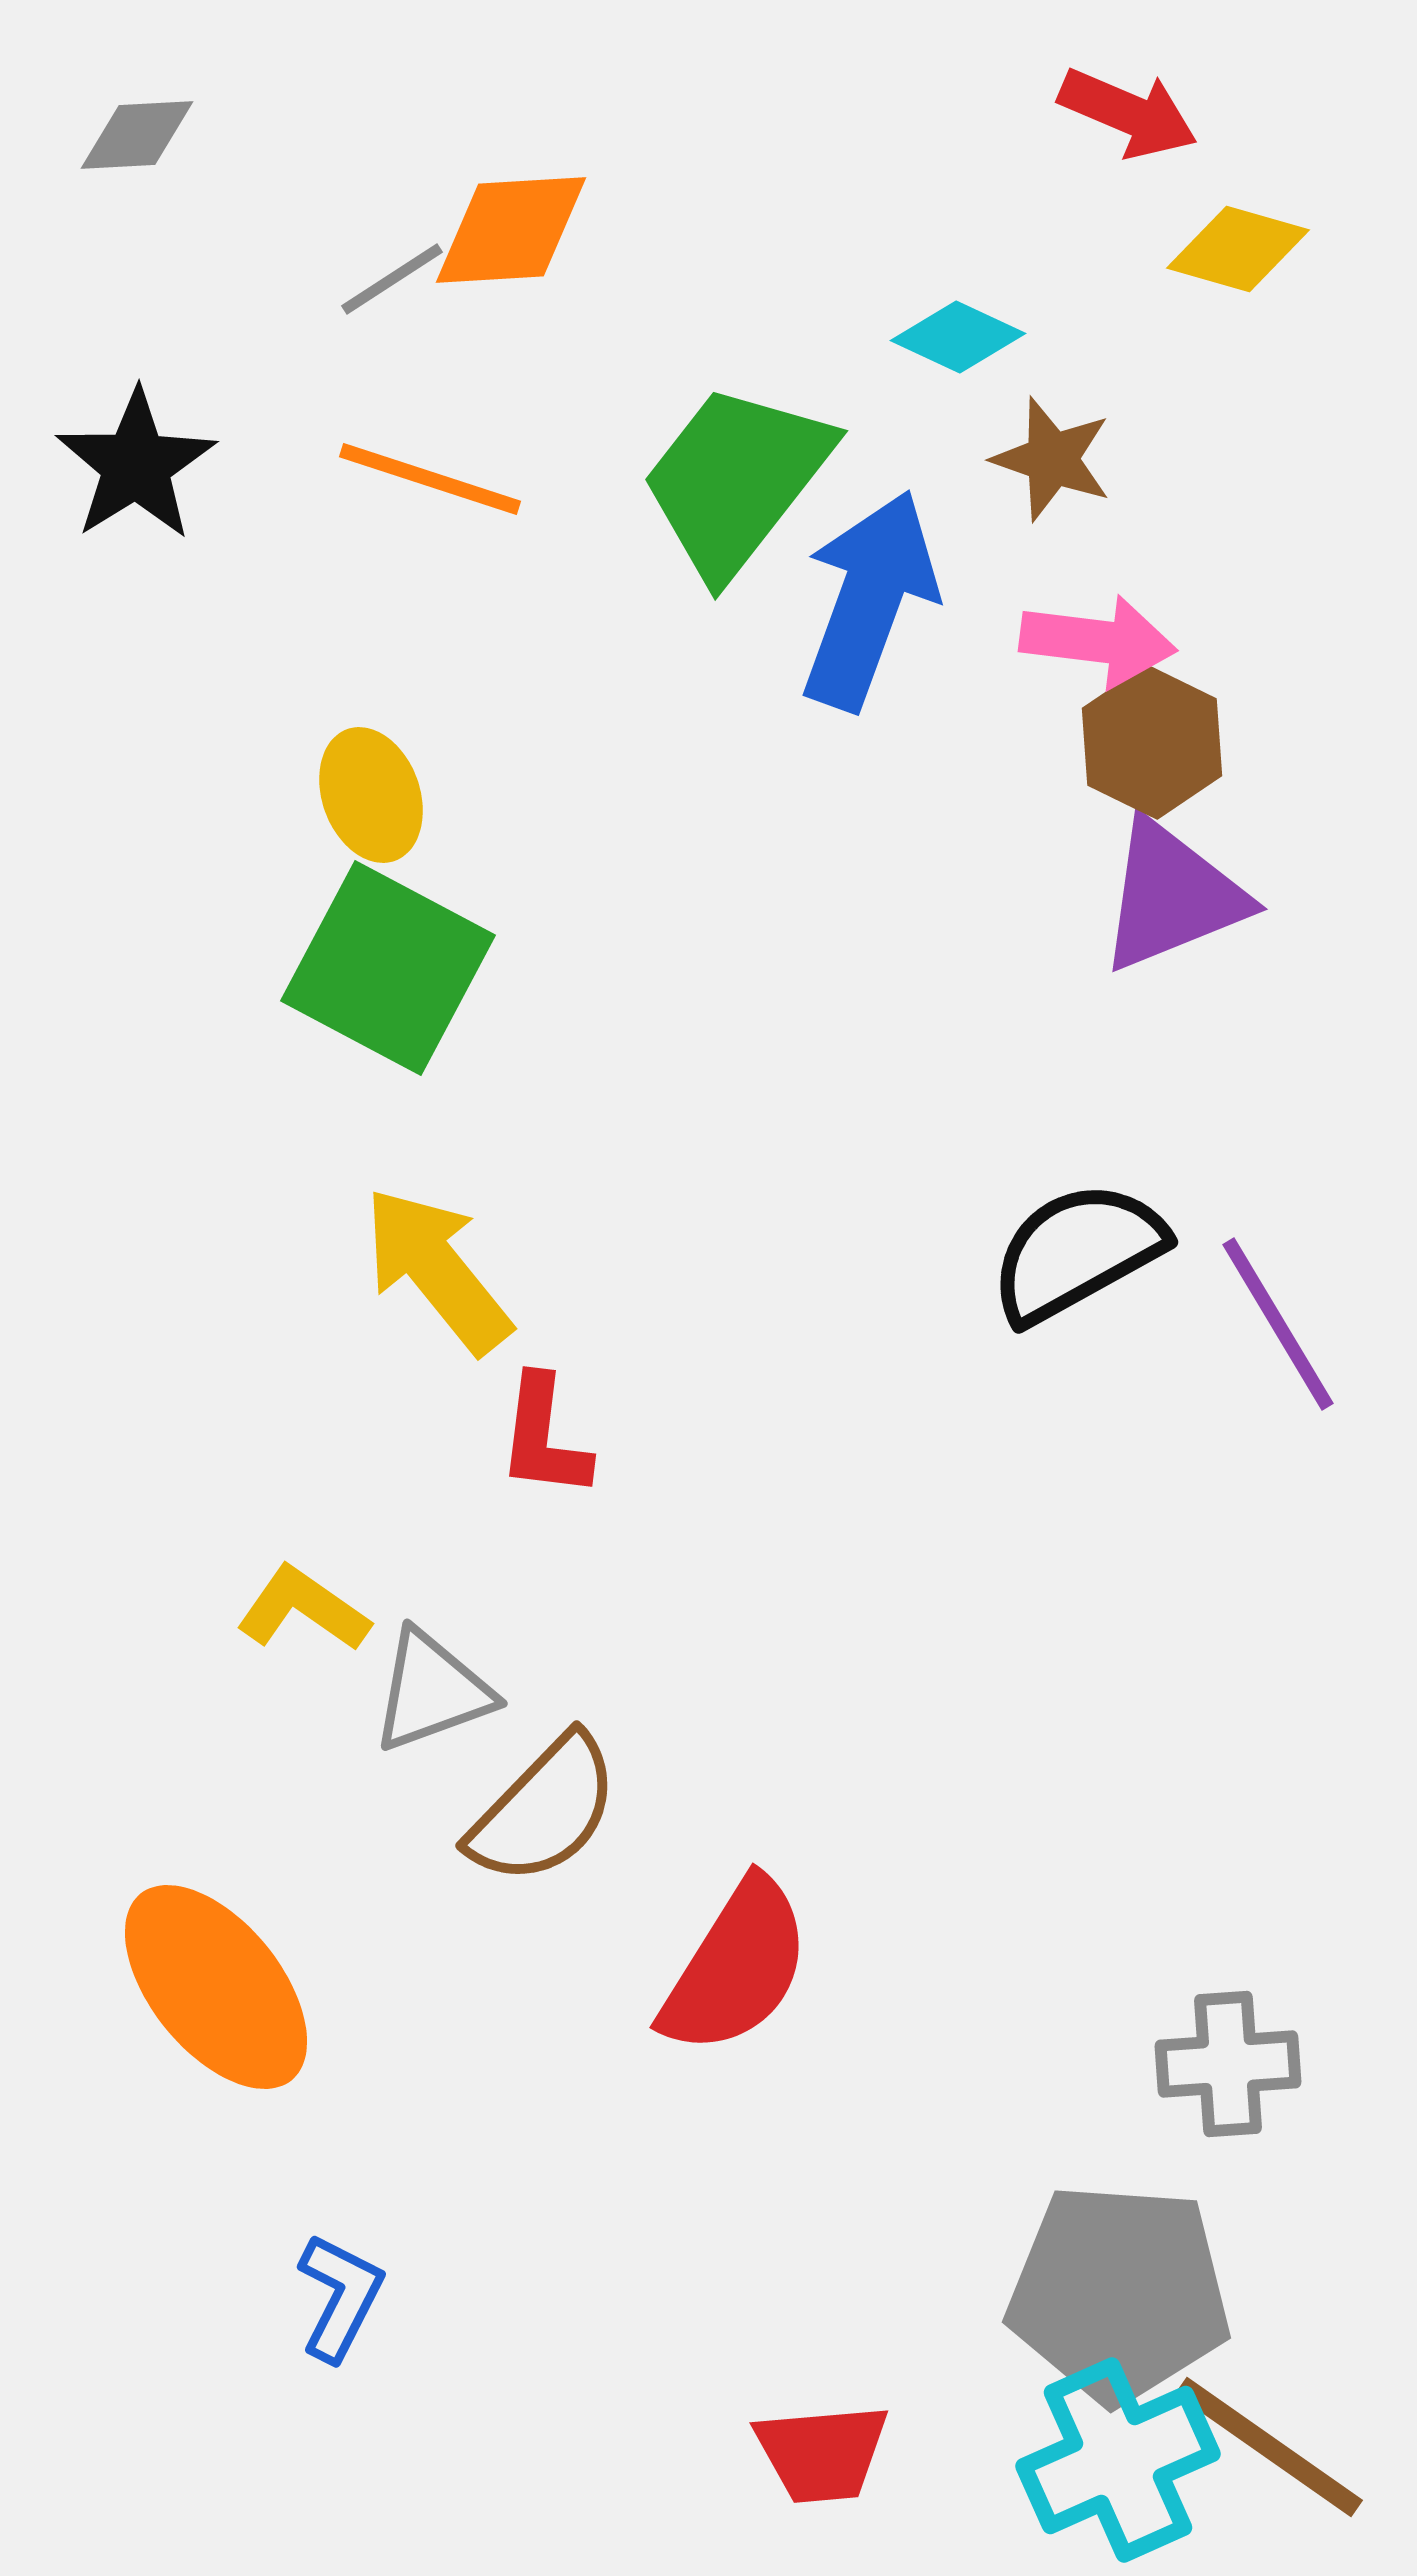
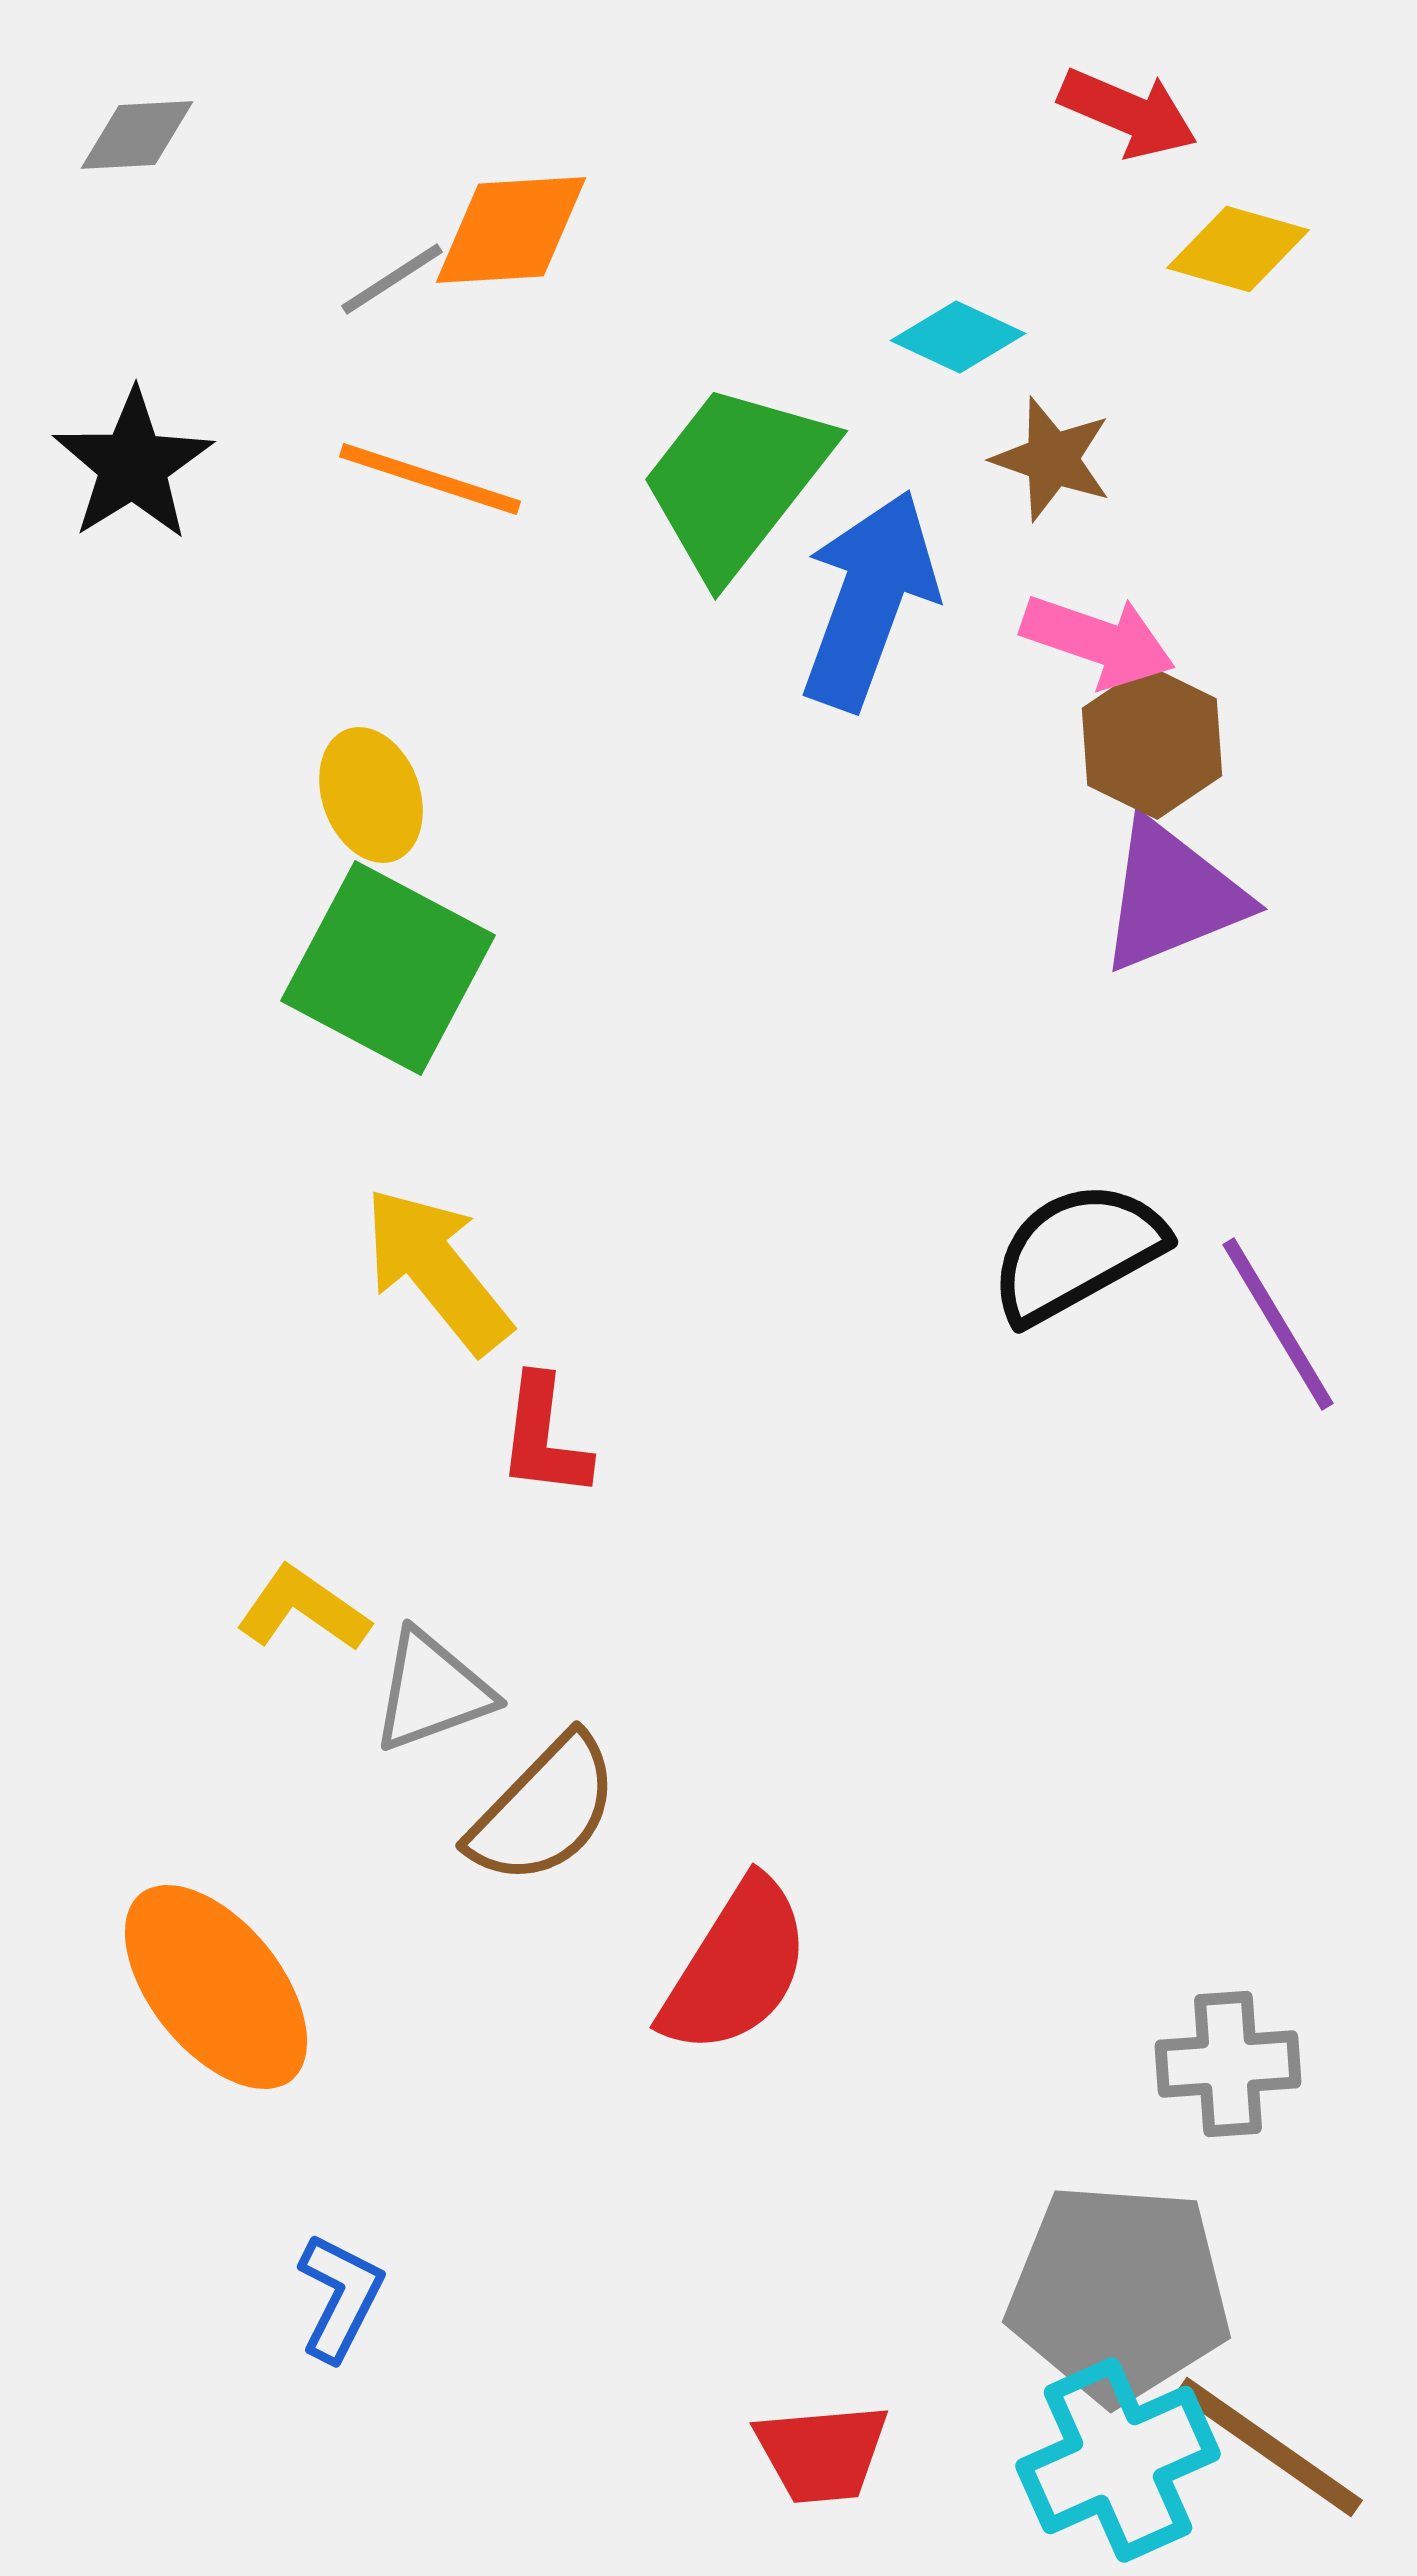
black star: moved 3 px left
pink arrow: rotated 12 degrees clockwise
